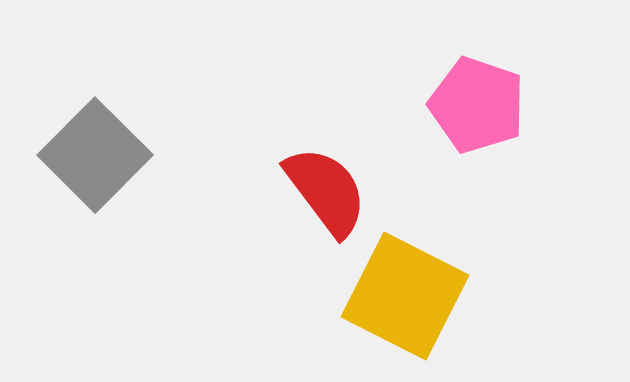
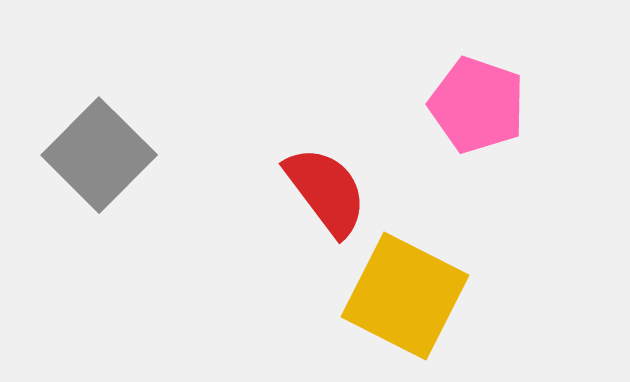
gray square: moved 4 px right
